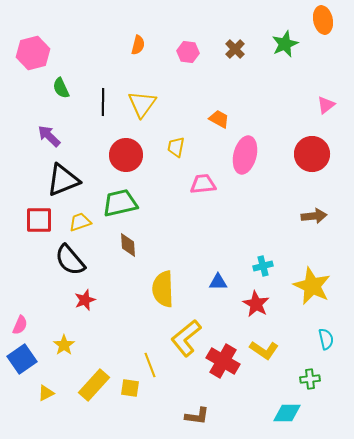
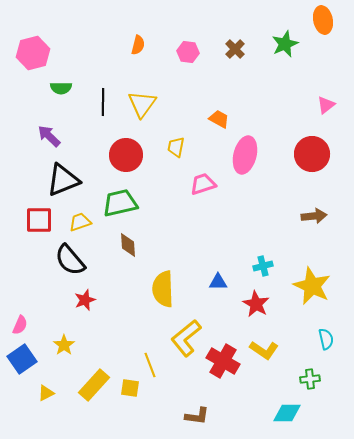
green semicircle at (61, 88): rotated 65 degrees counterclockwise
pink trapezoid at (203, 184): rotated 12 degrees counterclockwise
